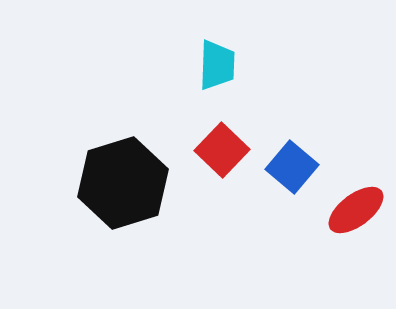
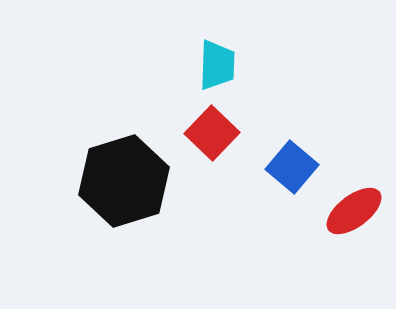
red square: moved 10 px left, 17 px up
black hexagon: moved 1 px right, 2 px up
red ellipse: moved 2 px left, 1 px down
